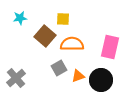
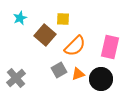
cyan star: rotated 16 degrees counterclockwise
brown square: moved 1 px up
orange semicircle: moved 3 px right, 2 px down; rotated 135 degrees clockwise
gray square: moved 2 px down
orange triangle: moved 2 px up
black circle: moved 1 px up
